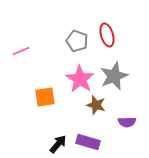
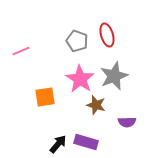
purple rectangle: moved 2 px left
